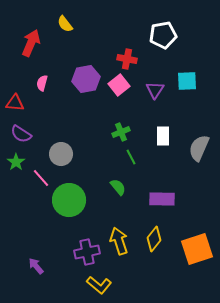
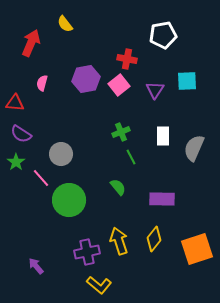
gray semicircle: moved 5 px left
